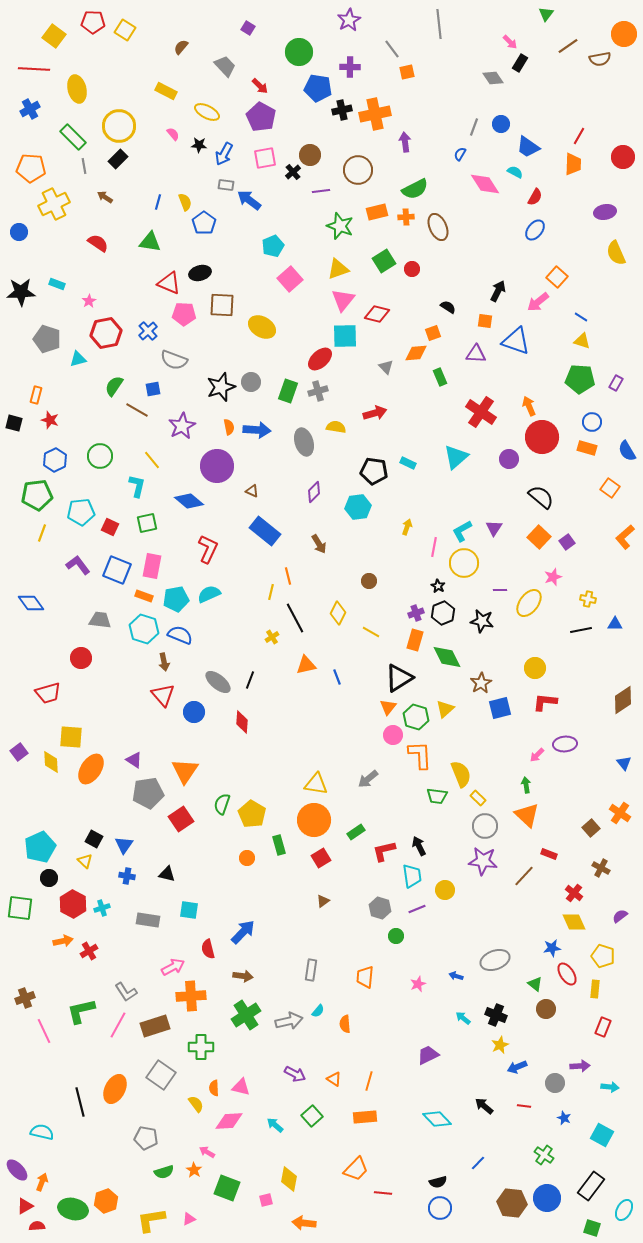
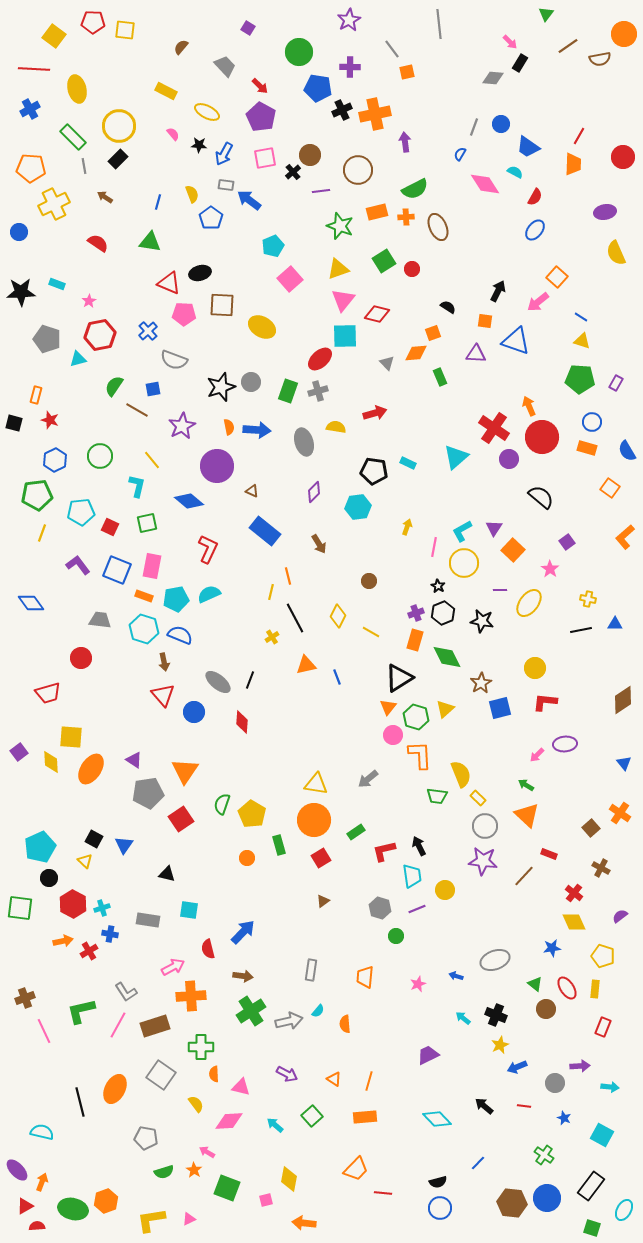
yellow square at (125, 30): rotated 25 degrees counterclockwise
gray diamond at (493, 78): rotated 50 degrees counterclockwise
black cross at (342, 110): rotated 12 degrees counterclockwise
yellow semicircle at (185, 202): moved 7 px right, 8 px up
blue pentagon at (204, 223): moved 7 px right, 5 px up
red hexagon at (106, 333): moved 6 px left, 2 px down
gray triangle at (386, 367): moved 1 px right, 4 px up
red cross at (481, 412): moved 13 px right, 16 px down
orange square at (539, 537): moved 26 px left, 13 px down
pink star at (553, 577): moved 3 px left, 8 px up; rotated 18 degrees counterclockwise
yellow diamond at (338, 613): moved 3 px down
green arrow at (526, 785): rotated 49 degrees counterclockwise
blue cross at (127, 876): moved 17 px left, 58 px down
red ellipse at (567, 974): moved 14 px down
green cross at (246, 1015): moved 5 px right, 4 px up
purple arrow at (295, 1074): moved 8 px left
orange semicircle at (214, 1088): moved 14 px up
